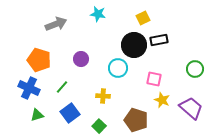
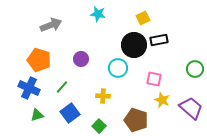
gray arrow: moved 5 px left, 1 px down
